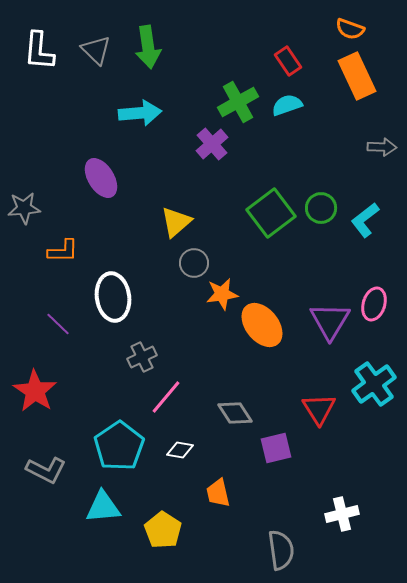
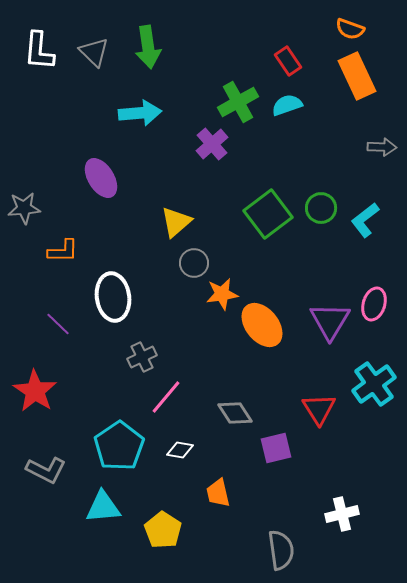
gray triangle: moved 2 px left, 2 px down
green square: moved 3 px left, 1 px down
